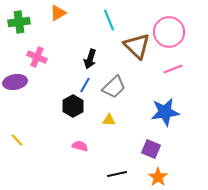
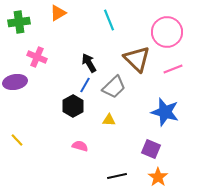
pink circle: moved 2 px left
brown triangle: moved 13 px down
black arrow: moved 1 px left, 4 px down; rotated 132 degrees clockwise
blue star: rotated 24 degrees clockwise
black line: moved 2 px down
